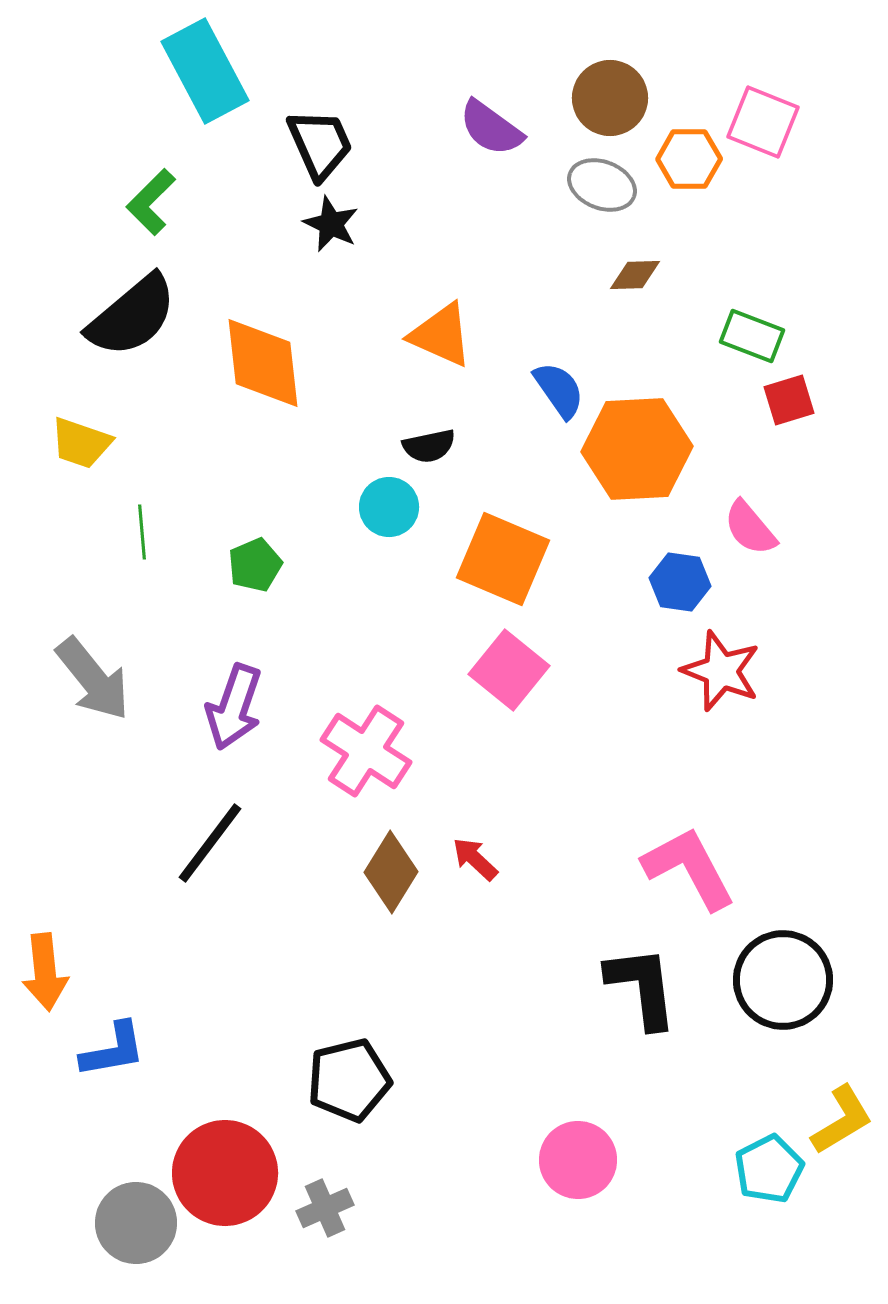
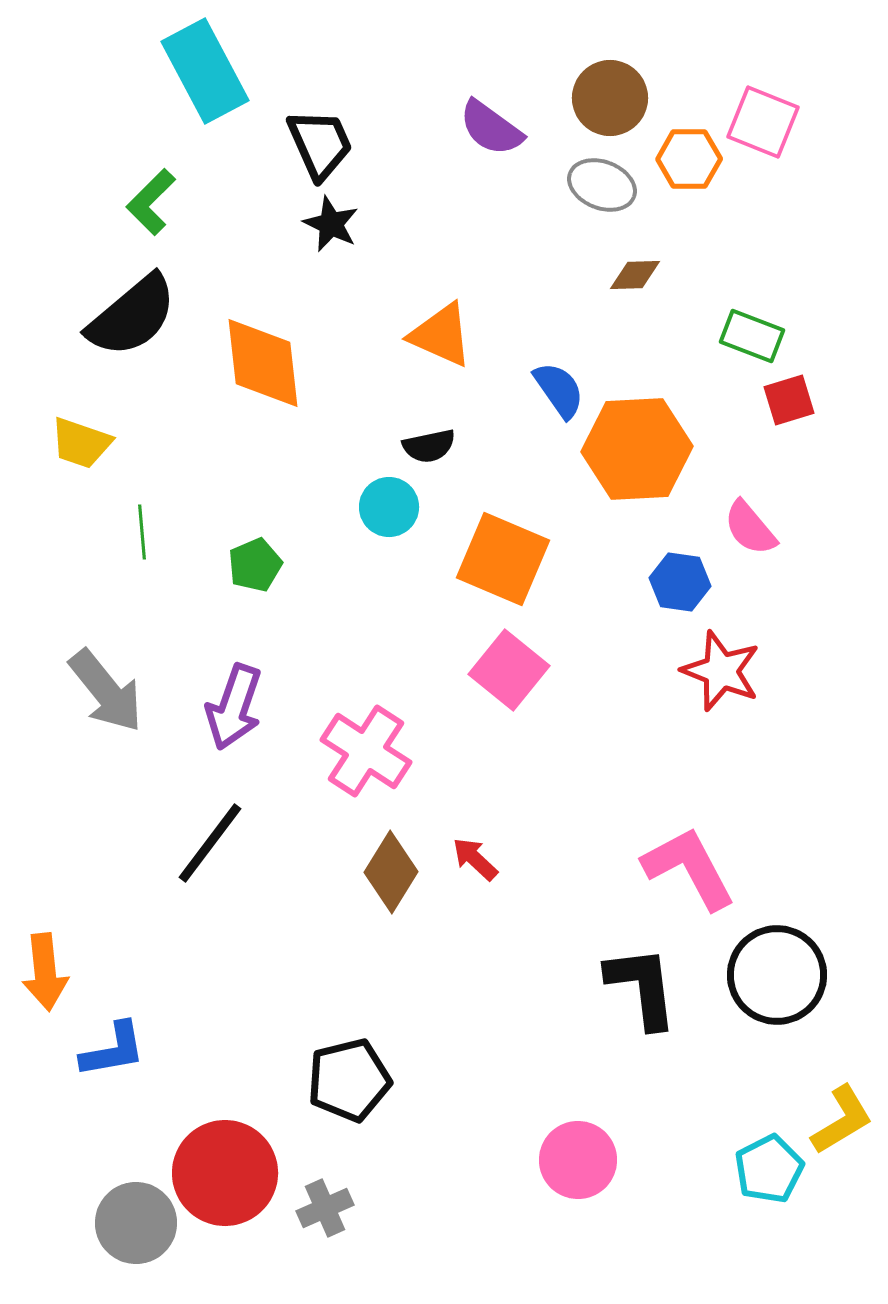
gray arrow at (93, 679): moved 13 px right, 12 px down
black circle at (783, 980): moved 6 px left, 5 px up
